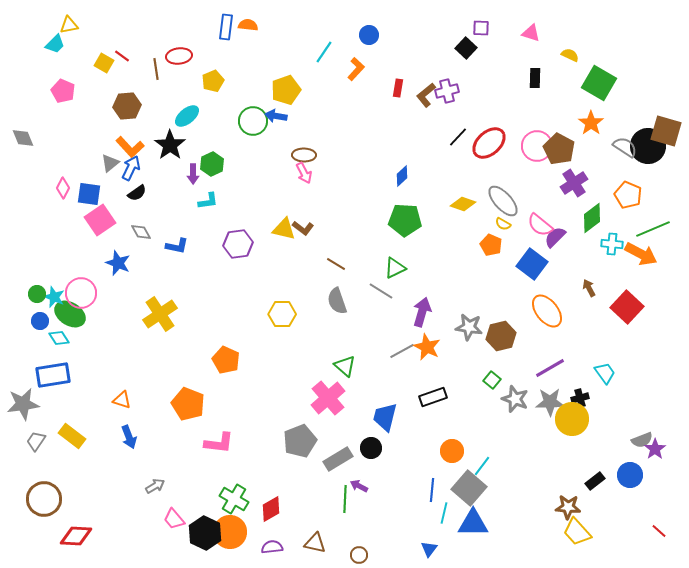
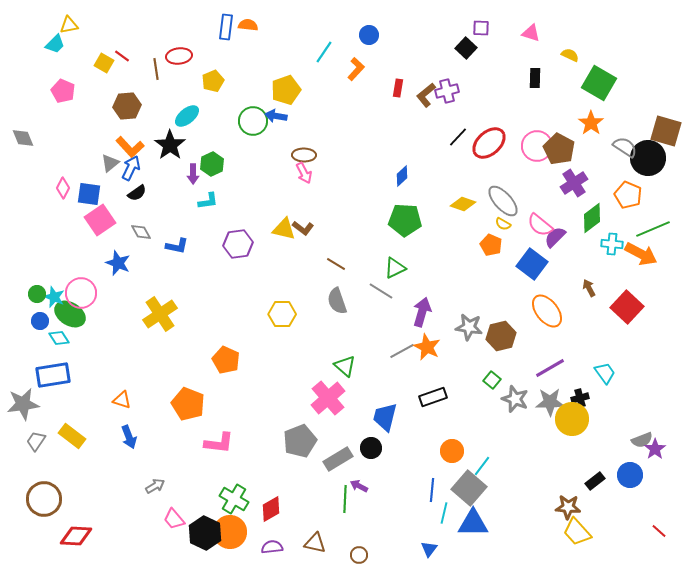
black circle at (648, 146): moved 12 px down
